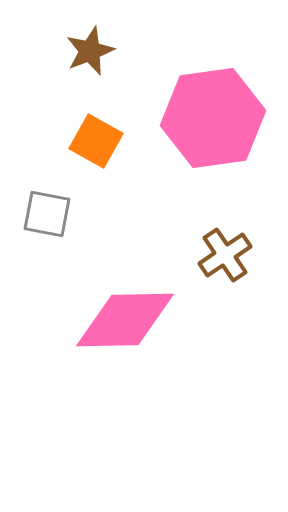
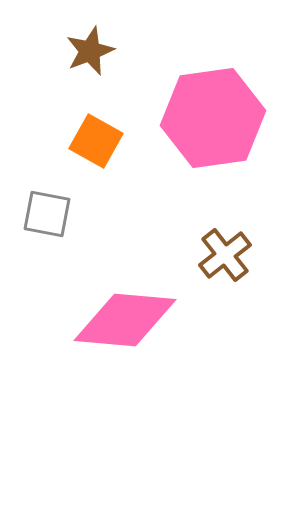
brown cross: rotated 4 degrees counterclockwise
pink diamond: rotated 6 degrees clockwise
